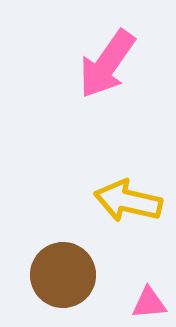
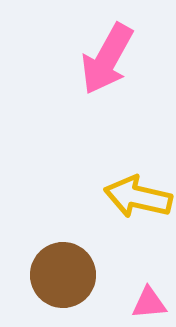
pink arrow: moved 5 px up; rotated 6 degrees counterclockwise
yellow arrow: moved 10 px right, 4 px up
